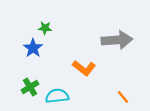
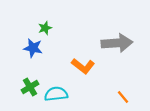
green star: rotated 24 degrees counterclockwise
gray arrow: moved 3 px down
blue star: rotated 24 degrees counterclockwise
orange L-shape: moved 1 px left, 2 px up
cyan semicircle: moved 1 px left, 2 px up
